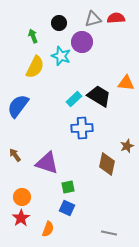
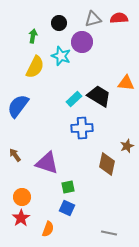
red semicircle: moved 3 px right
green arrow: rotated 32 degrees clockwise
